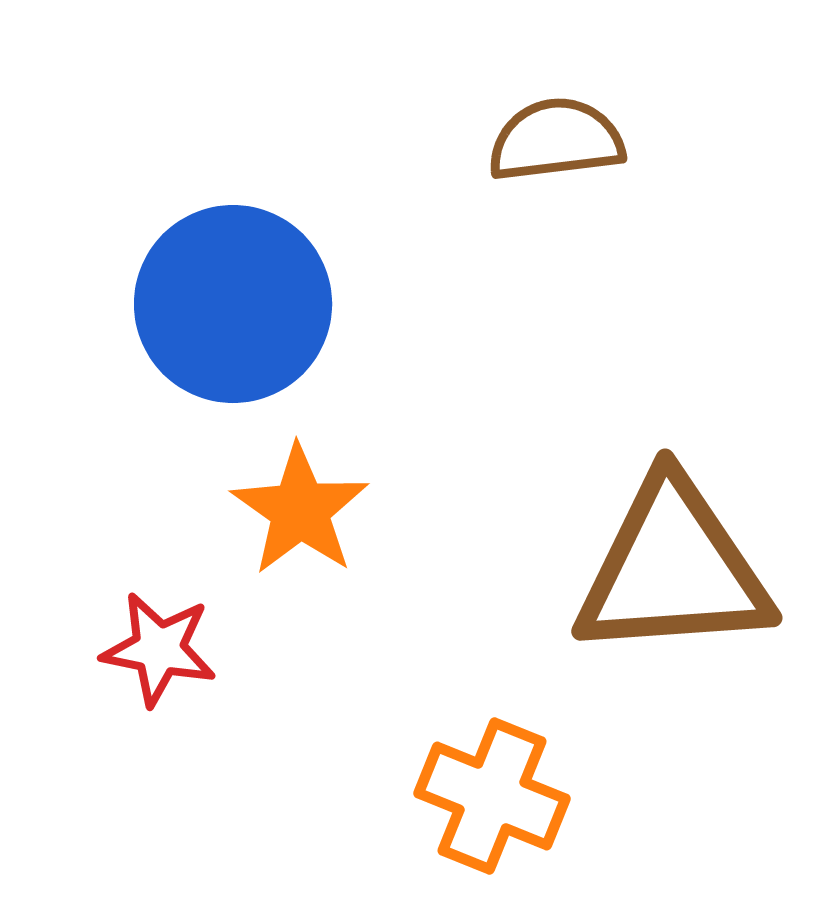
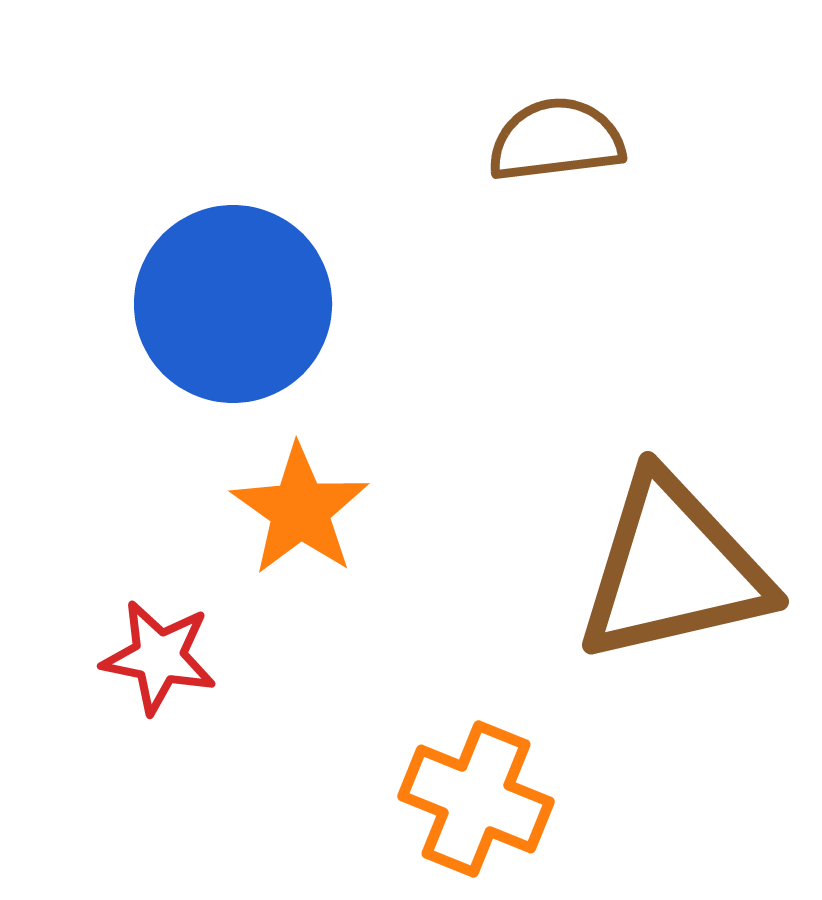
brown triangle: rotated 9 degrees counterclockwise
red star: moved 8 px down
orange cross: moved 16 px left, 3 px down
